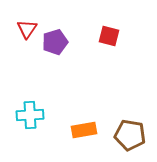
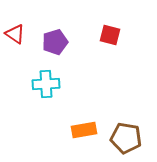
red triangle: moved 12 px left, 5 px down; rotated 30 degrees counterclockwise
red square: moved 1 px right, 1 px up
cyan cross: moved 16 px right, 31 px up
brown pentagon: moved 4 px left, 3 px down
